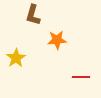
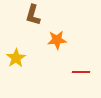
red line: moved 5 px up
